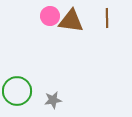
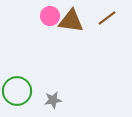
brown line: rotated 54 degrees clockwise
